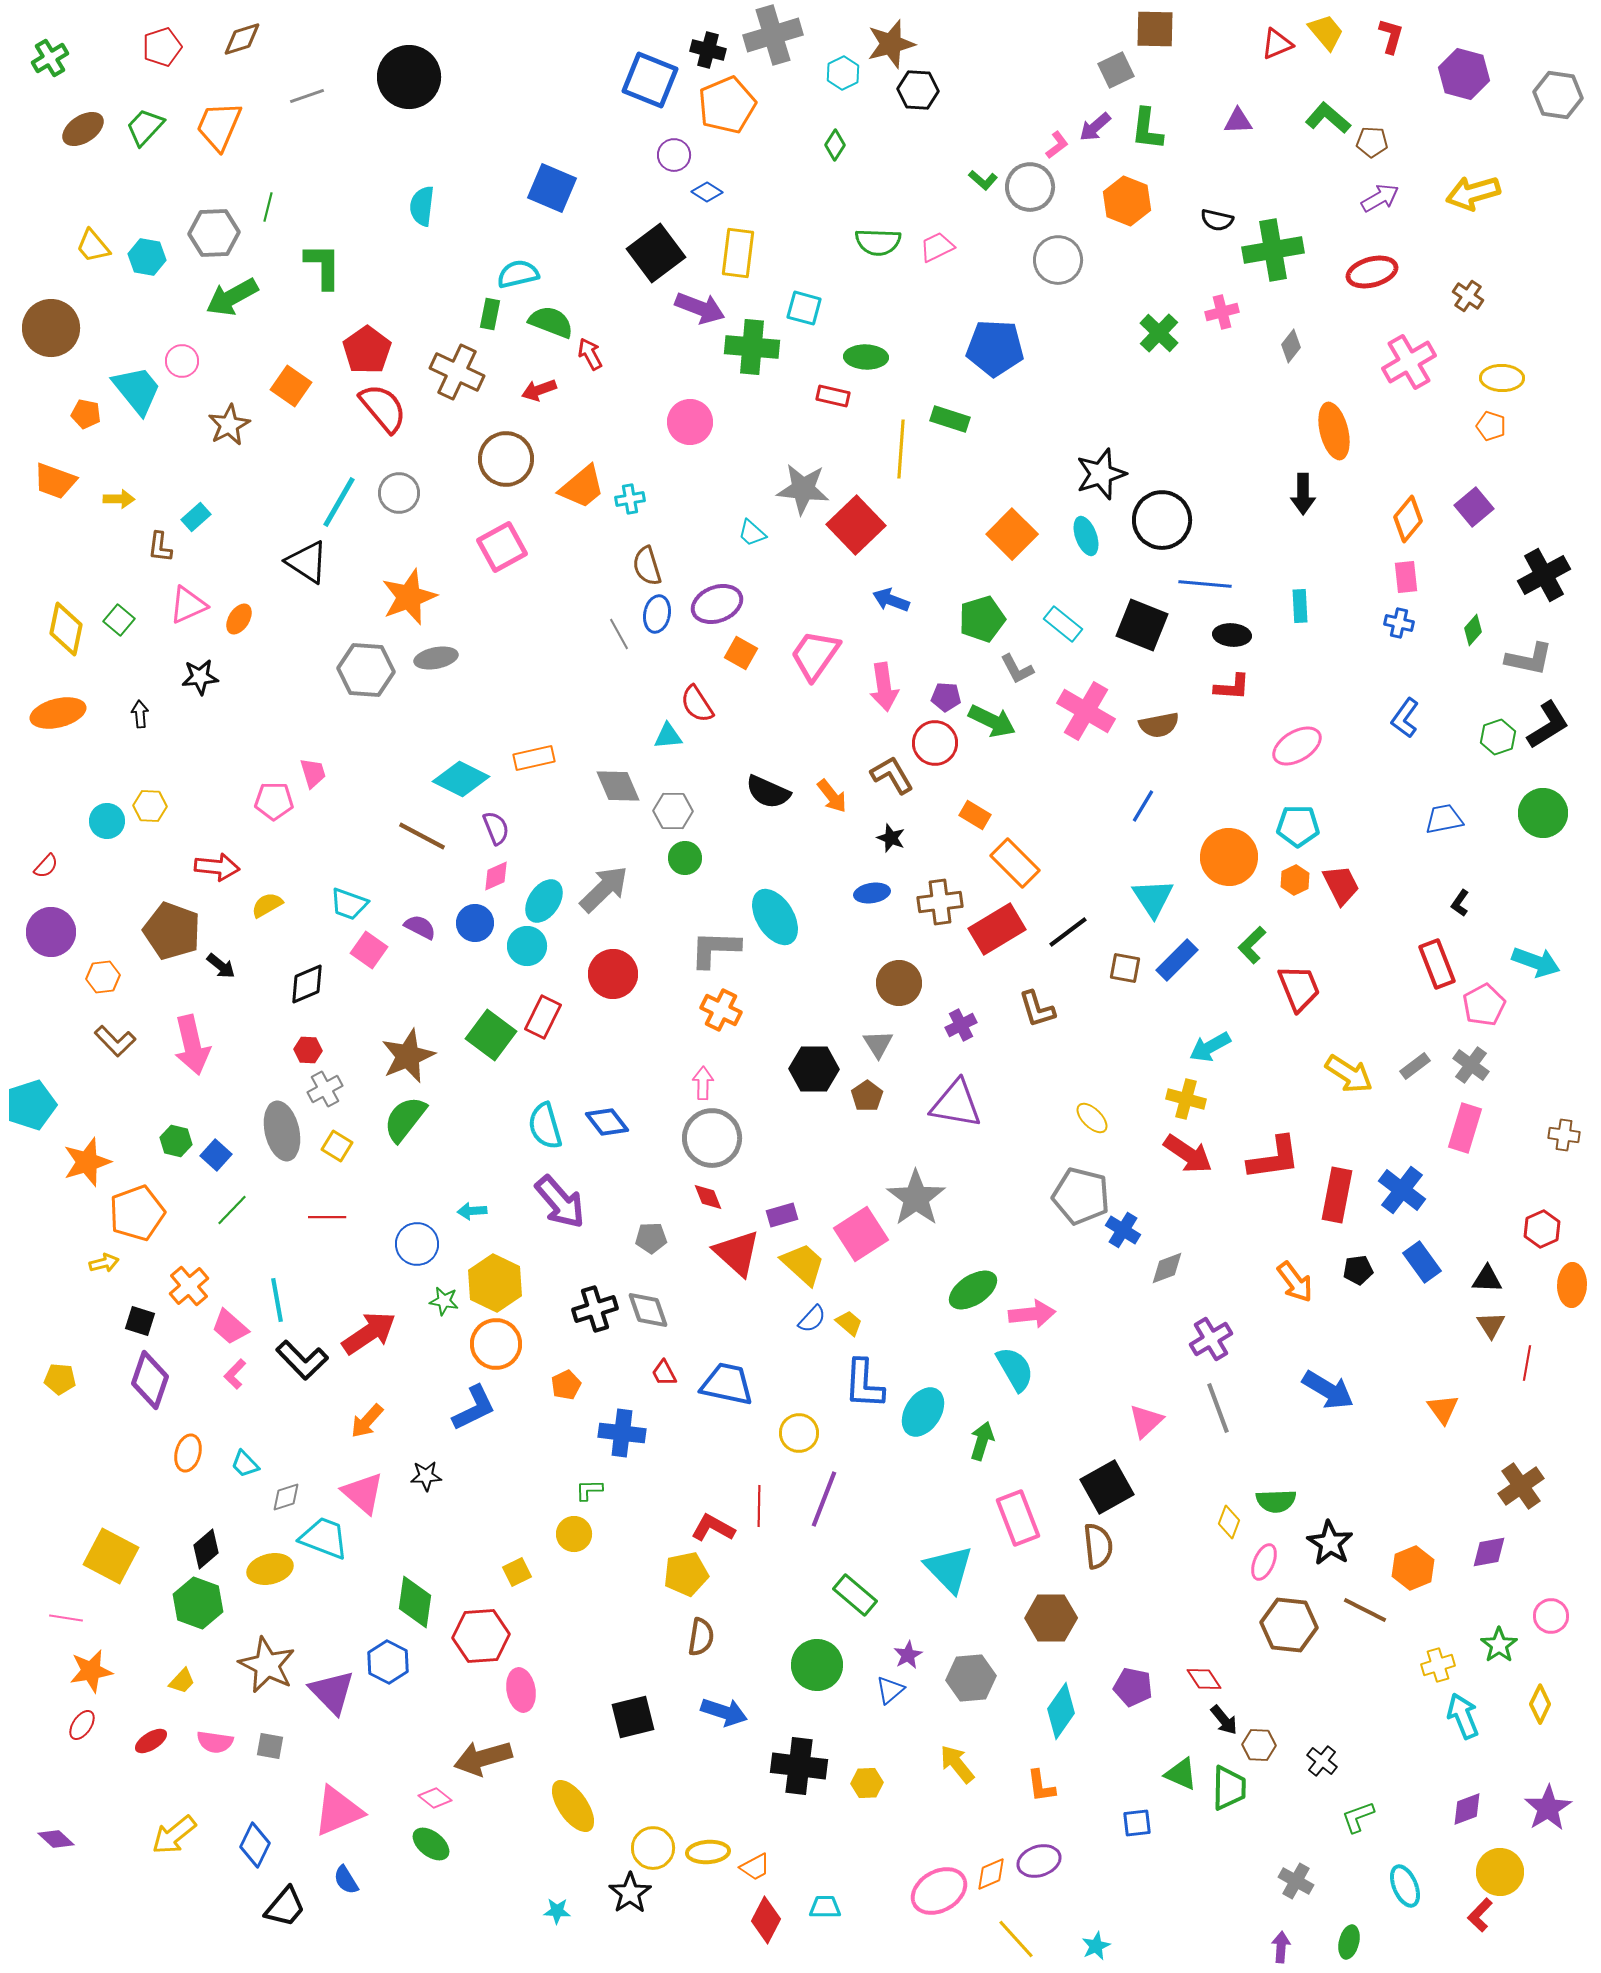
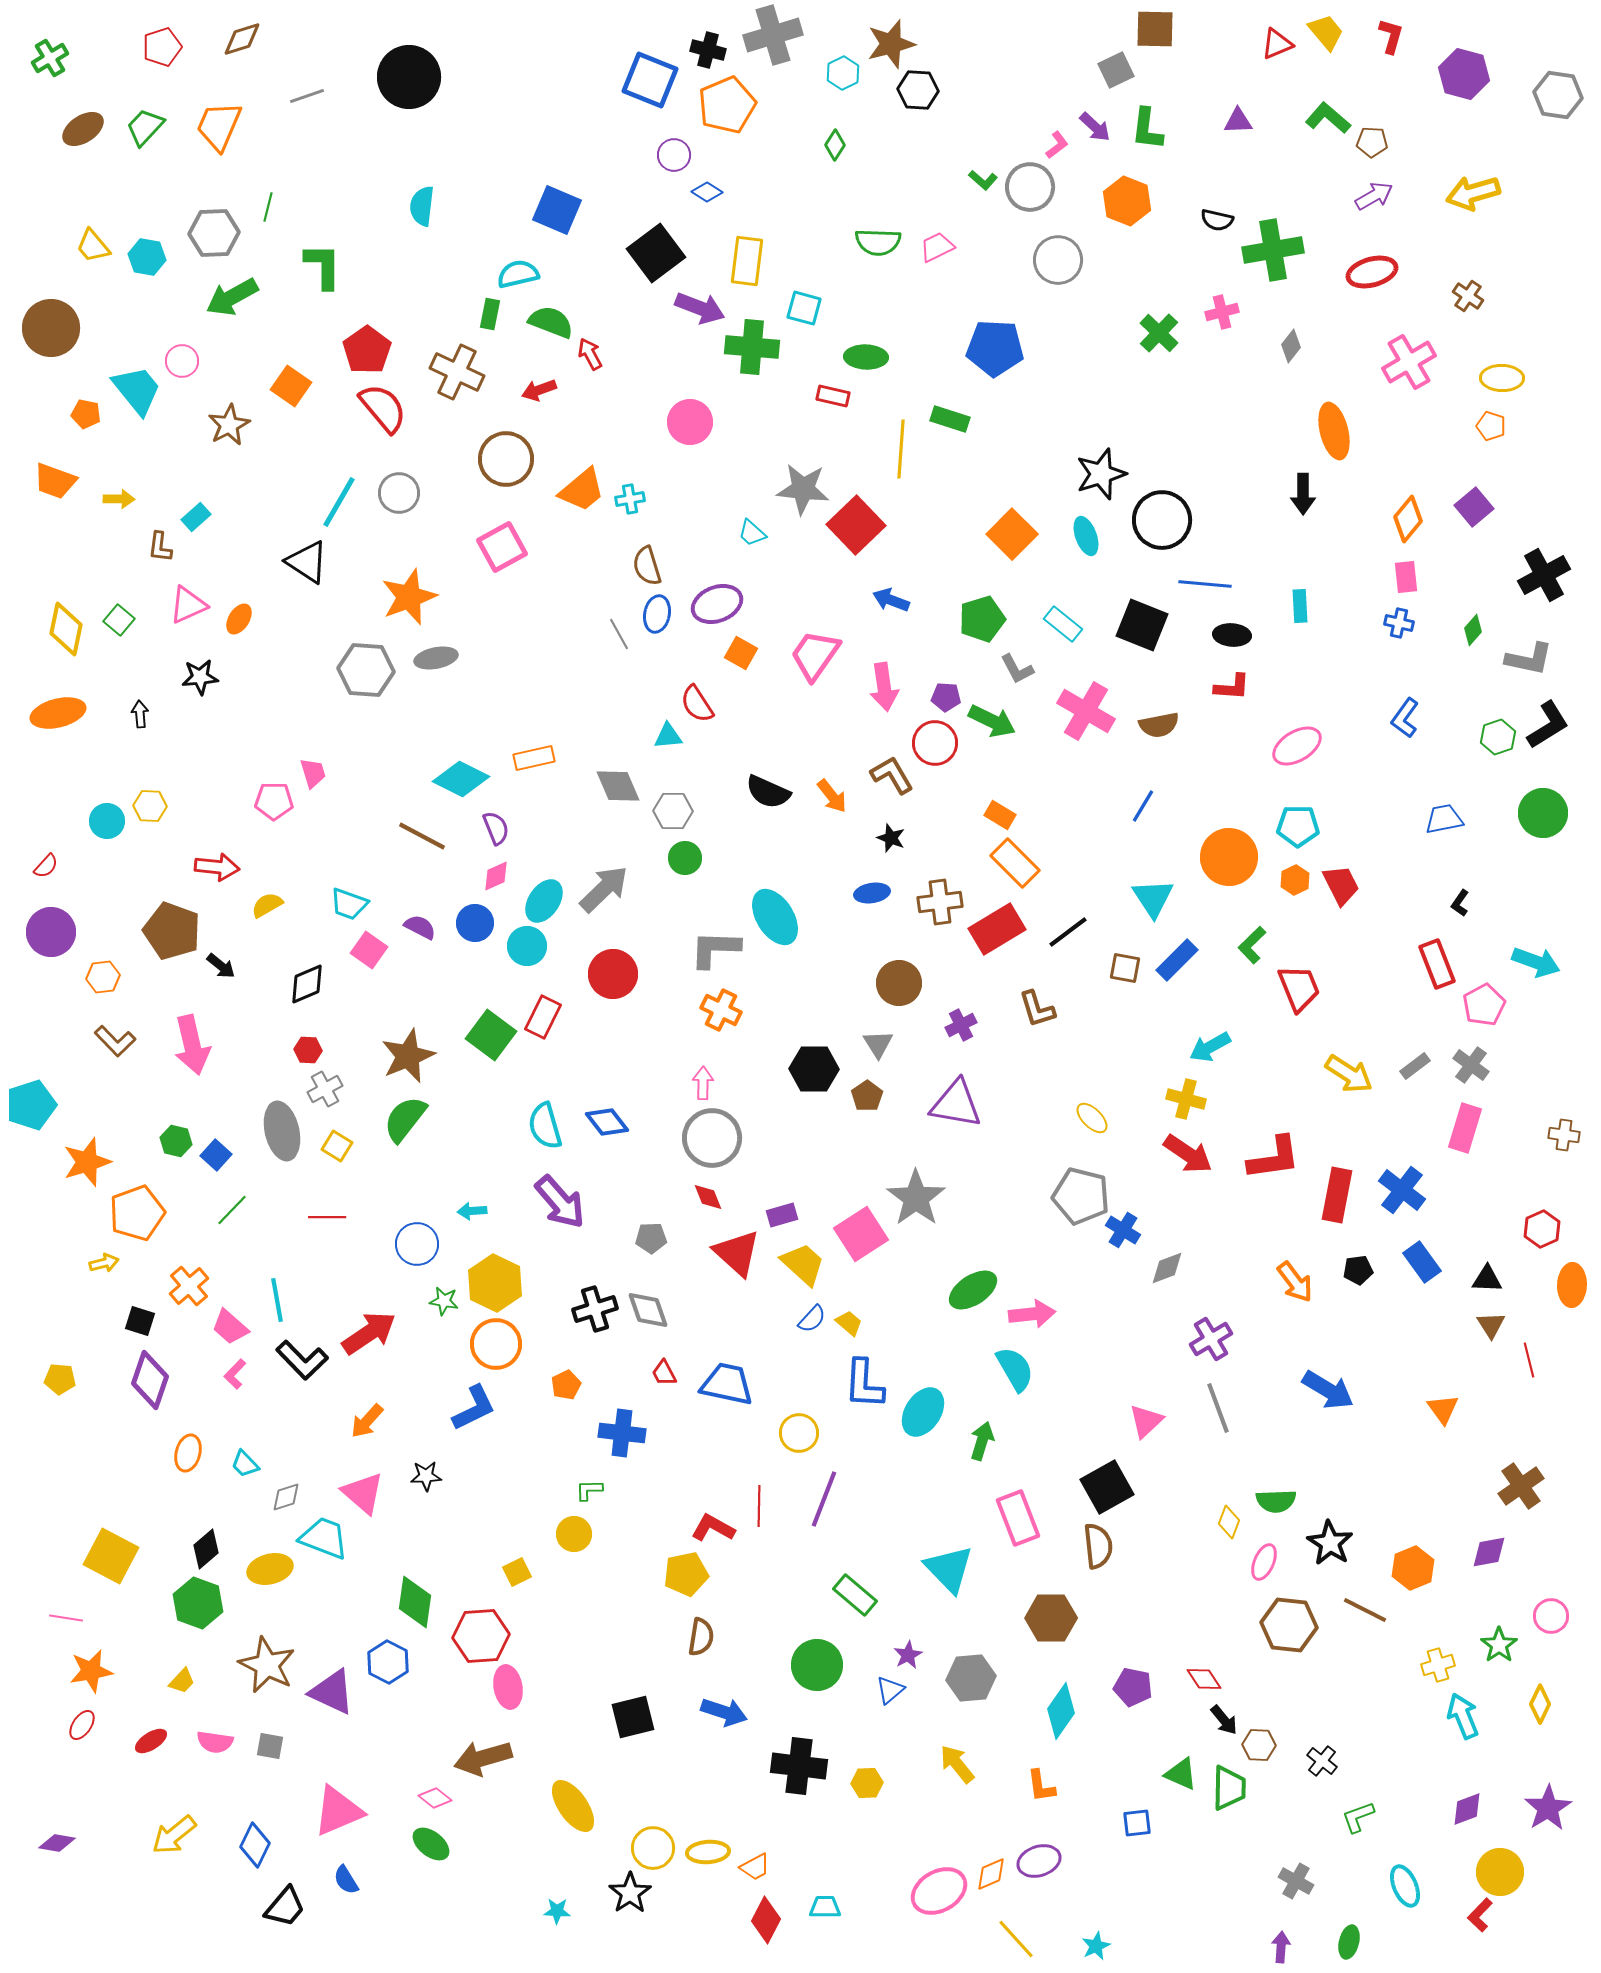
purple arrow at (1095, 127): rotated 96 degrees counterclockwise
blue square at (552, 188): moved 5 px right, 22 px down
purple arrow at (1380, 198): moved 6 px left, 2 px up
yellow rectangle at (738, 253): moved 9 px right, 8 px down
orange trapezoid at (582, 487): moved 3 px down
orange rectangle at (975, 815): moved 25 px right
red line at (1527, 1363): moved 2 px right, 3 px up; rotated 24 degrees counterclockwise
pink ellipse at (521, 1690): moved 13 px left, 3 px up
purple triangle at (332, 1692): rotated 21 degrees counterclockwise
purple diamond at (56, 1839): moved 1 px right, 4 px down; rotated 33 degrees counterclockwise
